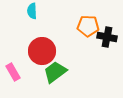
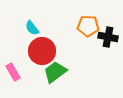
cyan semicircle: moved 17 px down; rotated 35 degrees counterclockwise
black cross: moved 1 px right
